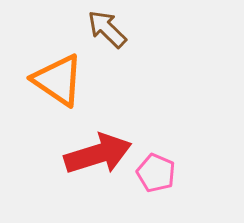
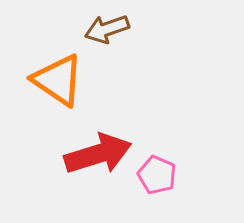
brown arrow: rotated 63 degrees counterclockwise
pink pentagon: moved 1 px right, 2 px down
